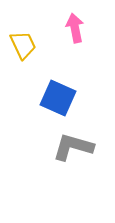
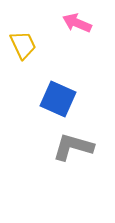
pink arrow: moved 2 px right, 5 px up; rotated 56 degrees counterclockwise
blue square: moved 1 px down
